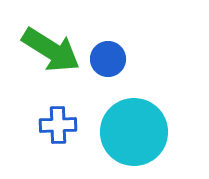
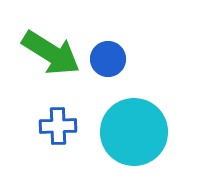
green arrow: moved 3 px down
blue cross: moved 1 px down
